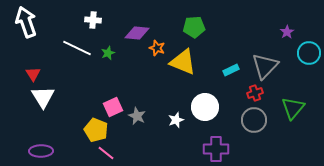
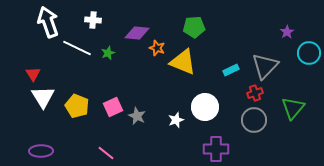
white arrow: moved 22 px right
yellow pentagon: moved 19 px left, 24 px up
